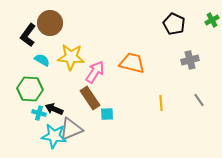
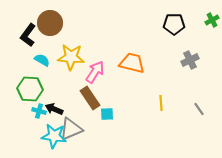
black pentagon: rotated 25 degrees counterclockwise
gray cross: rotated 12 degrees counterclockwise
gray line: moved 9 px down
cyan cross: moved 2 px up
